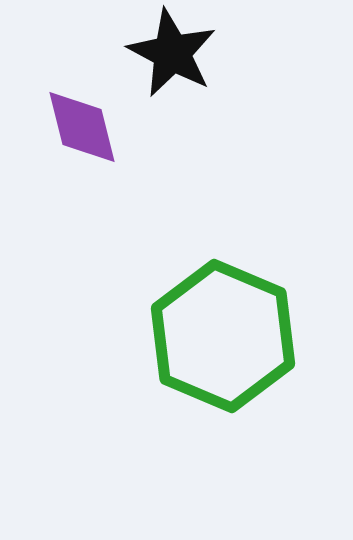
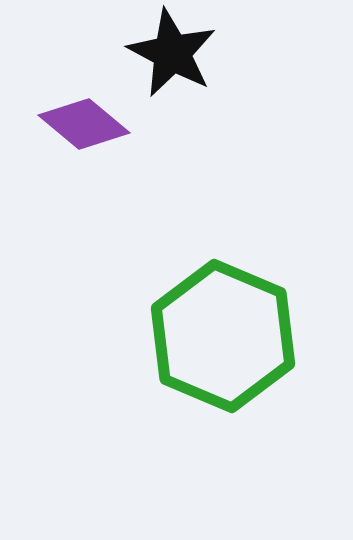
purple diamond: moved 2 px right, 3 px up; rotated 36 degrees counterclockwise
